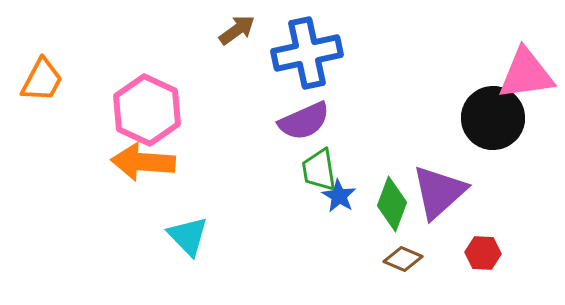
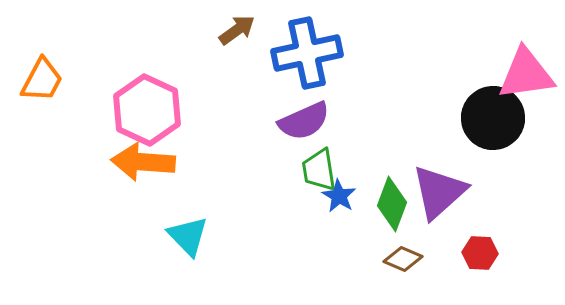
red hexagon: moved 3 px left
